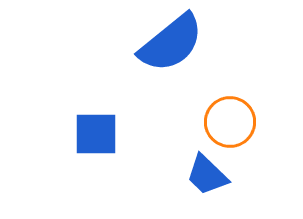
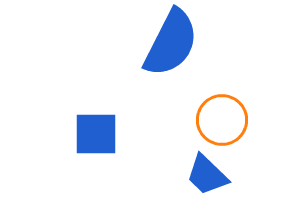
blue semicircle: rotated 24 degrees counterclockwise
orange circle: moved 8 px left, 2 px up
